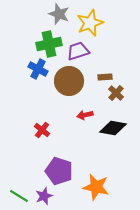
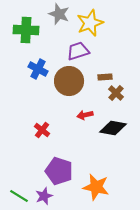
green cross: moved 23 px left, 14 px up; rotated 15 degrees clockwise
